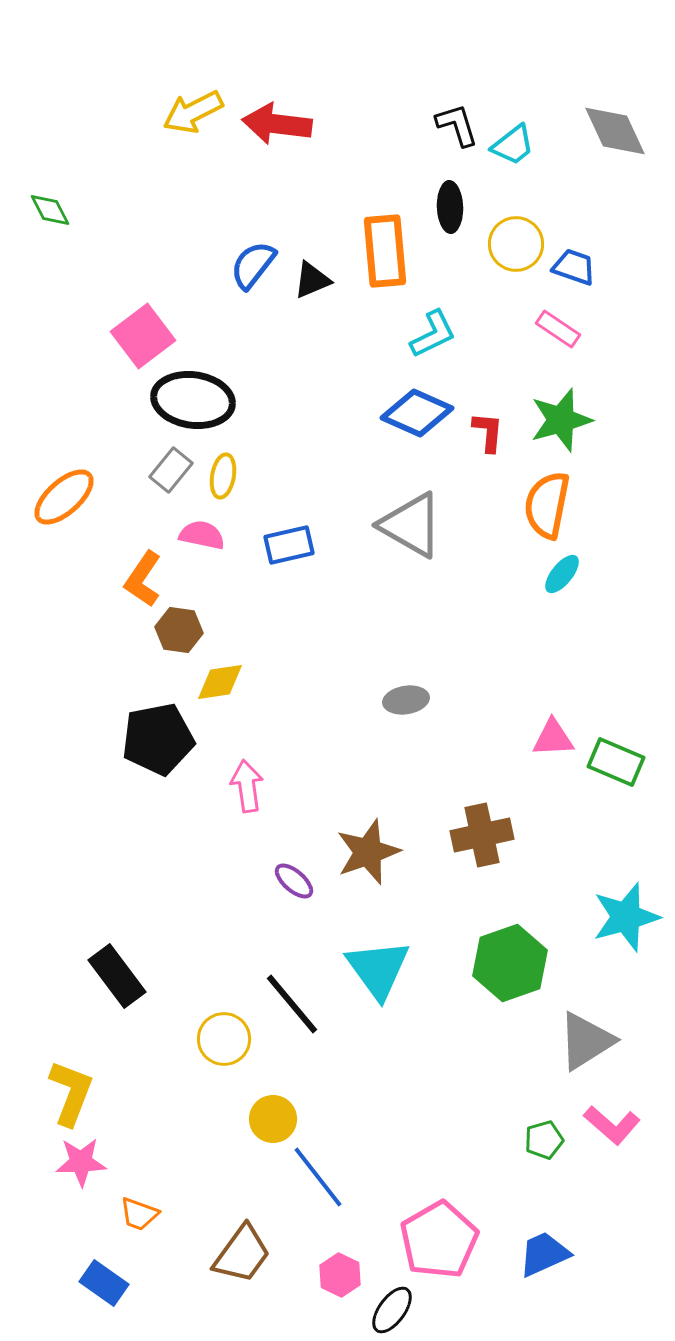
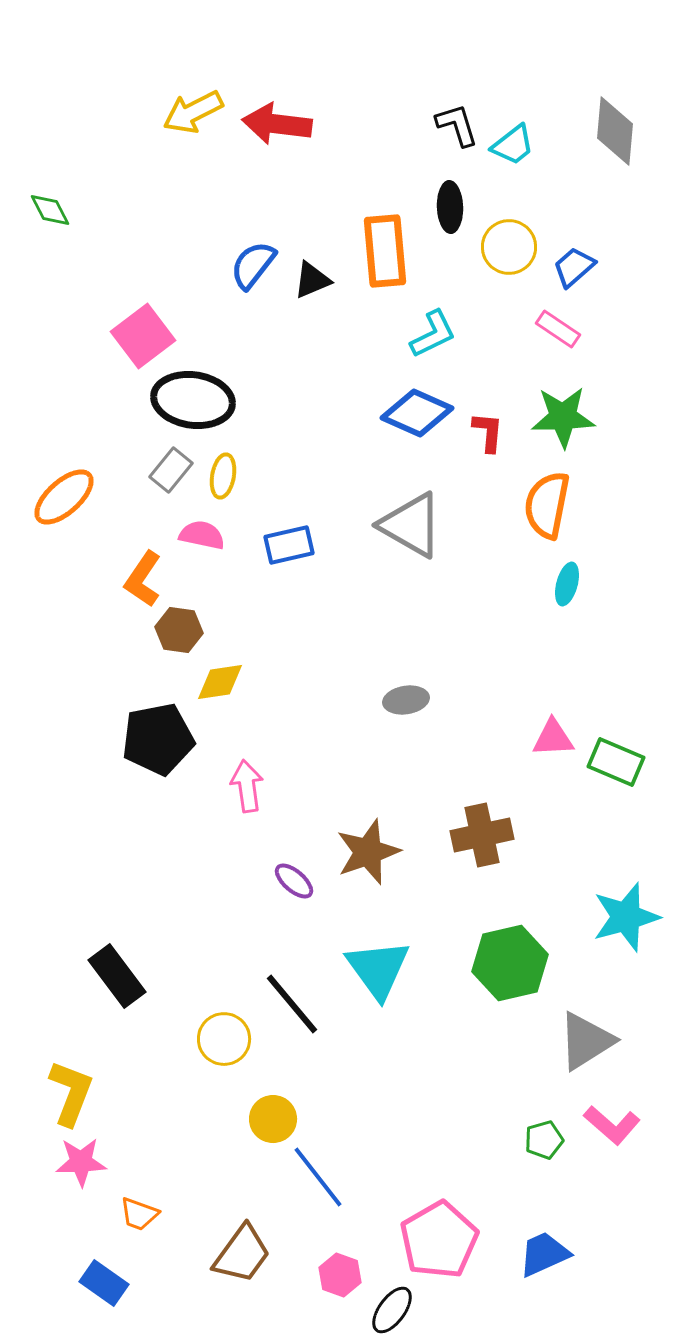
gray diamond at (615, 131): rotated 30 degrees clockwise
yellow circle at (516, 244): moved 7 px left, 3 px down
blue trapezoid at (574, 267): rotated 60 degrees counterclockwise
green star at (561, 420): moved 2 px right, 3 px up; rotated 14 degrees clockwise
cyan ellipse at (562, 574): moved 5 px right, 10 px down; rotated 24 degrees counterclockwise
green hexagon at (510, 963): rotated 6 degrees clockwise
pink hexagon at (340, 1275): rotated 6 degrees counterclockwise
